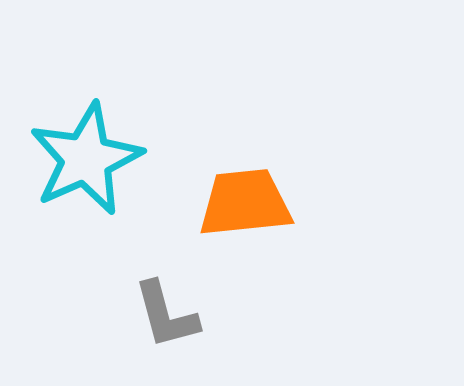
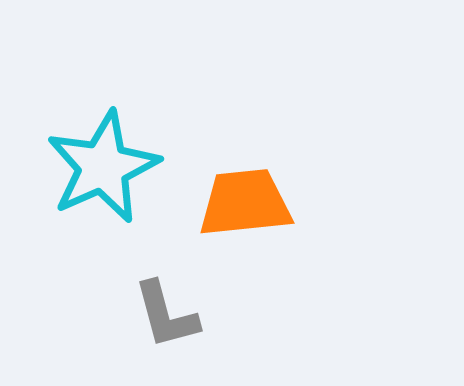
cyan star: moved 17 px right, 8 px down
